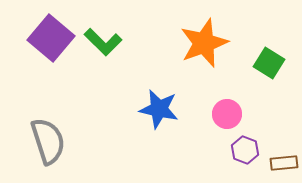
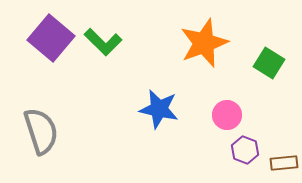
pink circle: moved 1 px down
gray semicircle: moved 7 px left, 10 px up
